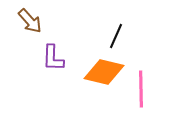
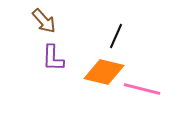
brown arrow: moved 14 px right
pink line: moved 1 px right; rotated 75 degrees counterclockwise
